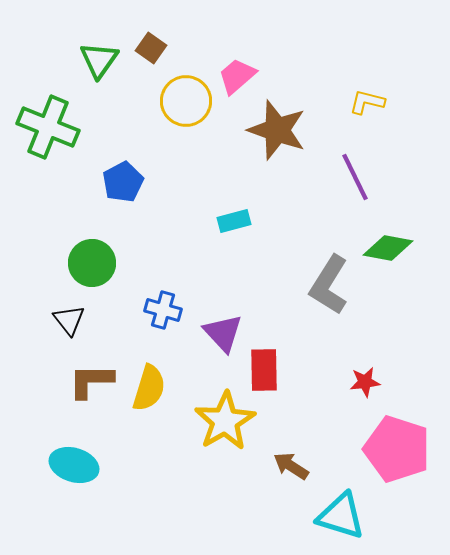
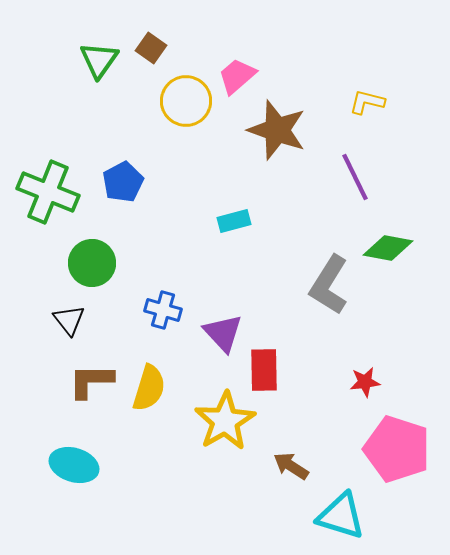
green cross: moved 65 px down
